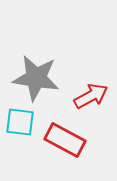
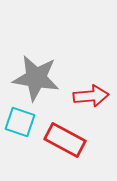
red arrow: rotated 24 degrees clockwise
cyan square: rotated 12 degrees clockwise
